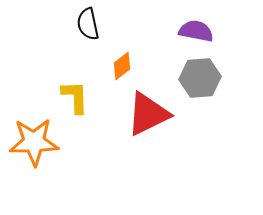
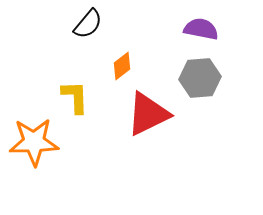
black semicircle: rotated 128 degrees counterclockwise
purple semicircle: moved 5 px right, 2 px up
